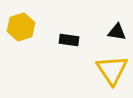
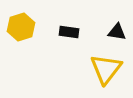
black rectangle: moved 8 px up
yellow triangle: moved 6 px left, 1 px up; rotated 12 degrees clockwise
